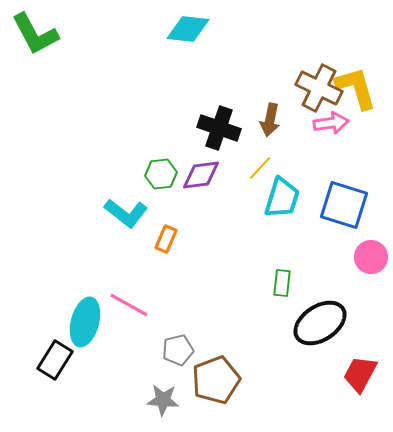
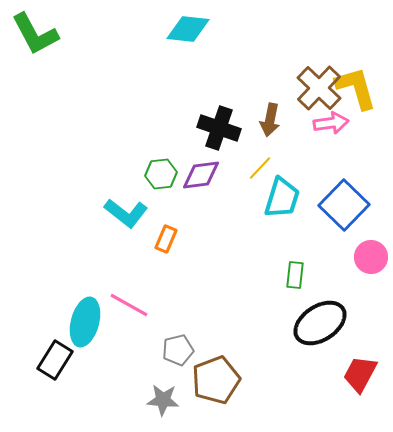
brown cross: rotated 18 degrees clockwise
blue square: rotated 27 degrees clockwise
green rectangle: moved 13 px right, 8 px up
